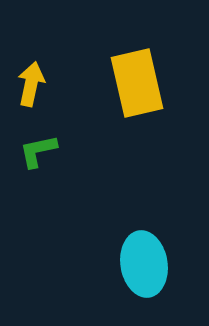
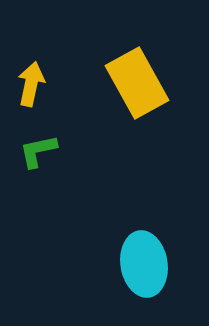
yellow rectangle: rotated 16 degrees counterclockwise
